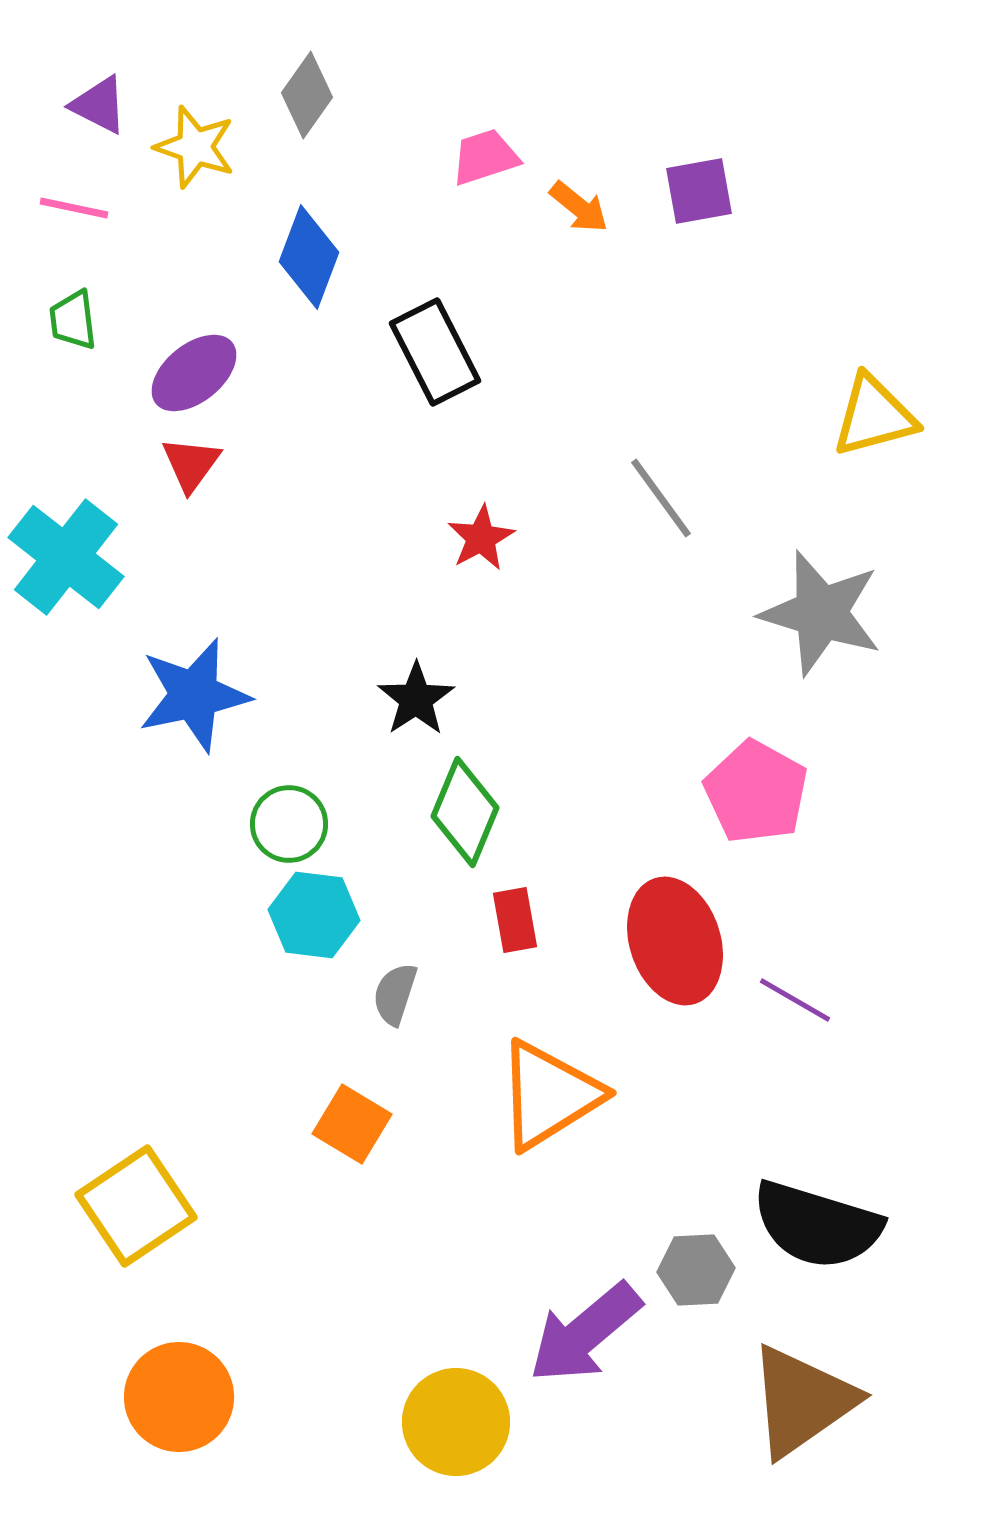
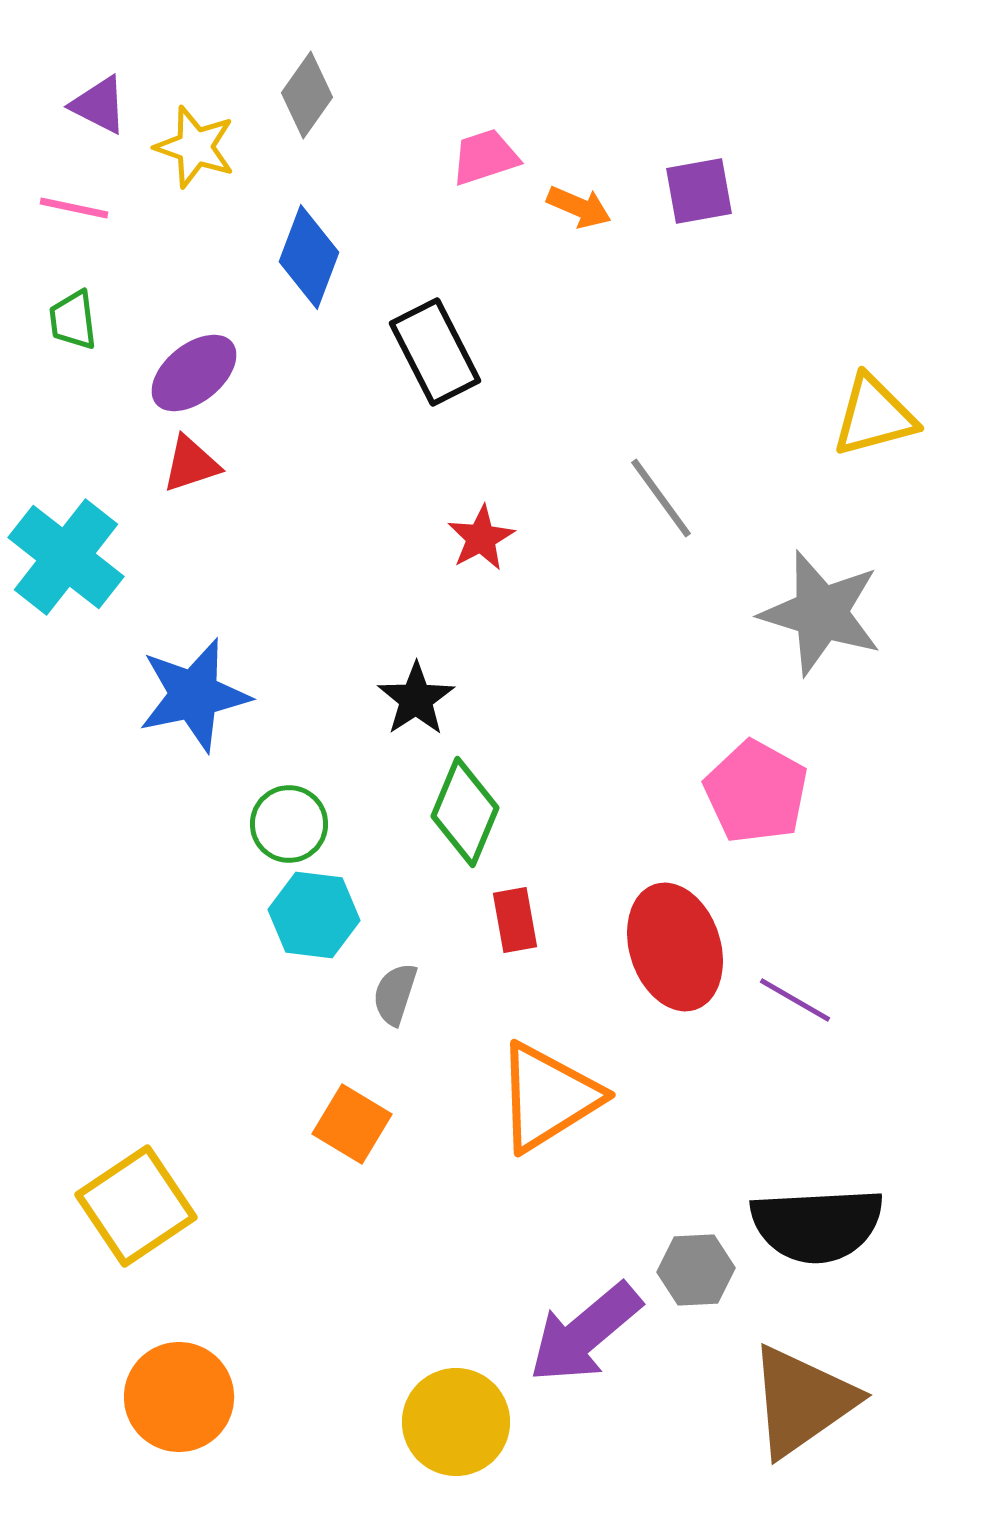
orange arrow: rotated 16 degrees counterclockwise
red triangle: rotated 36 degrees clockwise
red ellipse: moved 6 px down
orange triangle: moved 1 px left, 2 px down
black semicircle: rotated 20 degrees counterclockwise
